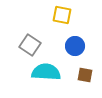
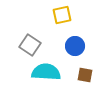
yellow square: rotated 24 degrees counterclockwise
